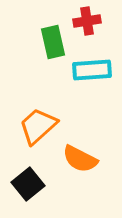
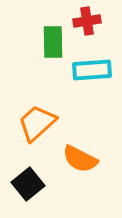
green rectangle: rotated 12 degrees clockwise
orange trapezoid: moved 1 px left, 3 px up
